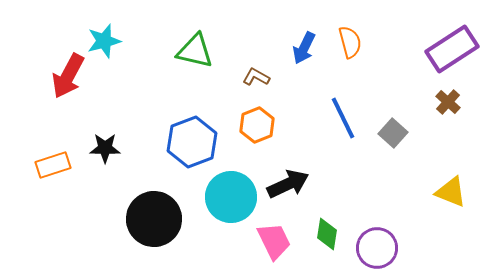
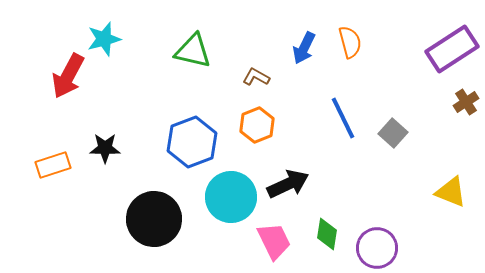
cyan star: moved 2 px up
green triangle: moved 2 px left
brown cross: moved 18 px right; rotated 15 degrees clockwise
